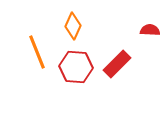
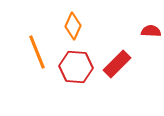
red semicircle: moved 1 px right, 1 px down
